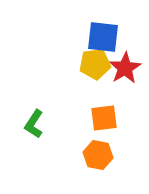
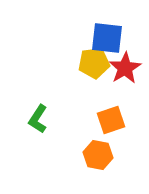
blue square: moved 4 px right, 1 px down
yellow pentagon: moved 1 px left, 1 px up
orange square: moved 7 px right, 2 px down; rotated 12 degrees counterclockwise
green L-shape: moved 4 px right, 5 px up
